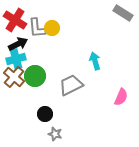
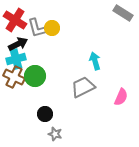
gray L-shape: rotated 10 degrees counterclockwise
brown cross: rotated 15 degrees counterclockwise
gray trapezoid: moved 12 px right, 2 px down
